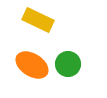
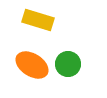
yellow rectangle: rotated 8 degrees counterclockwise
